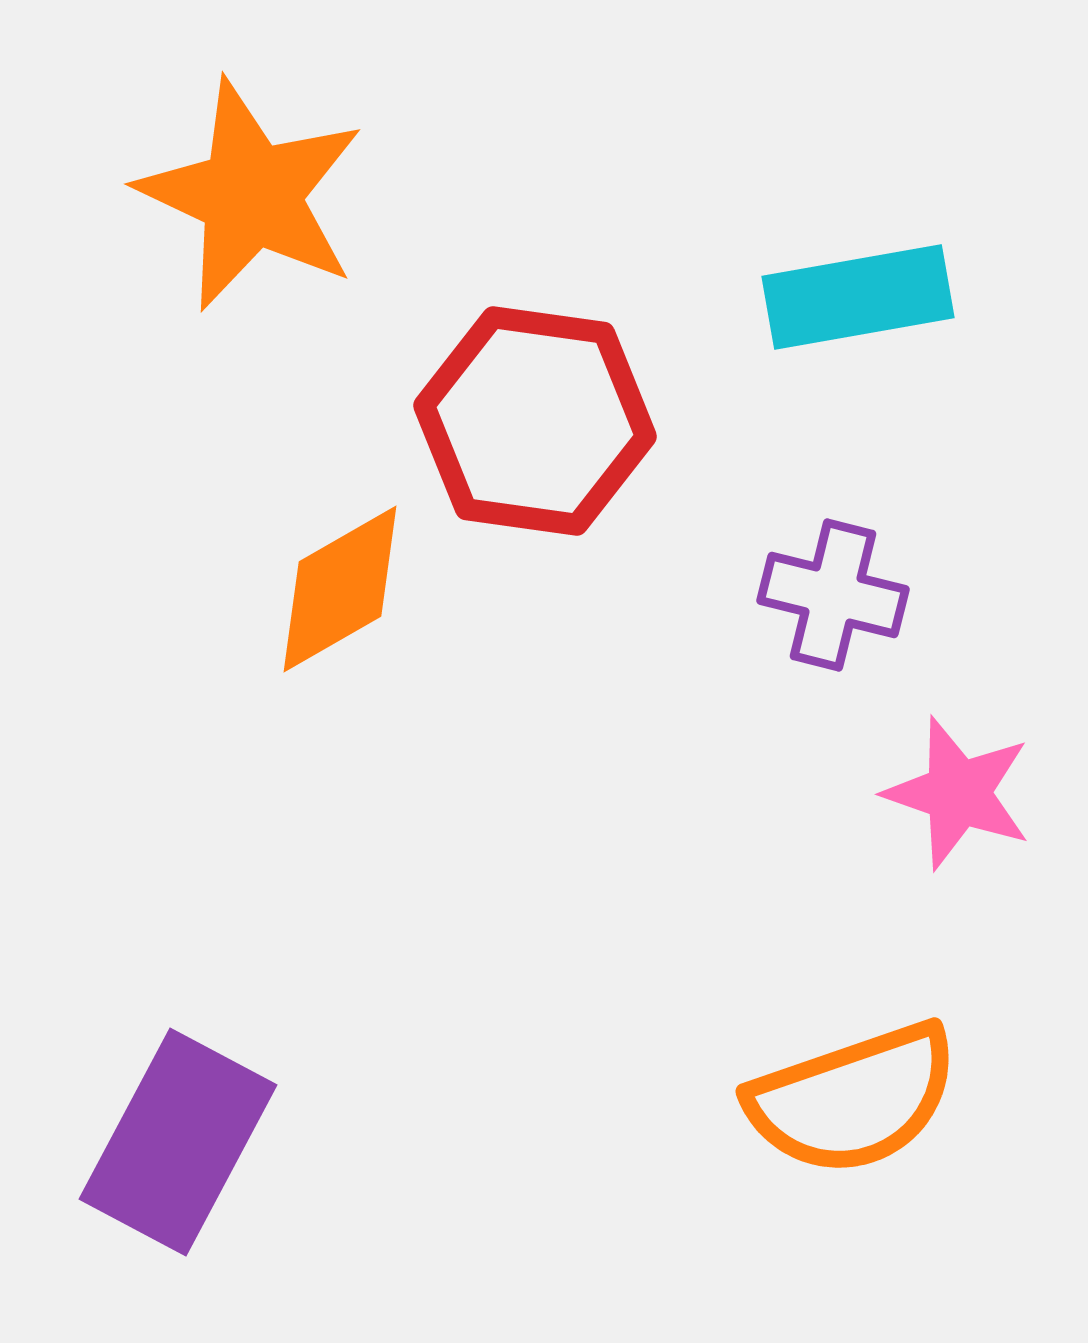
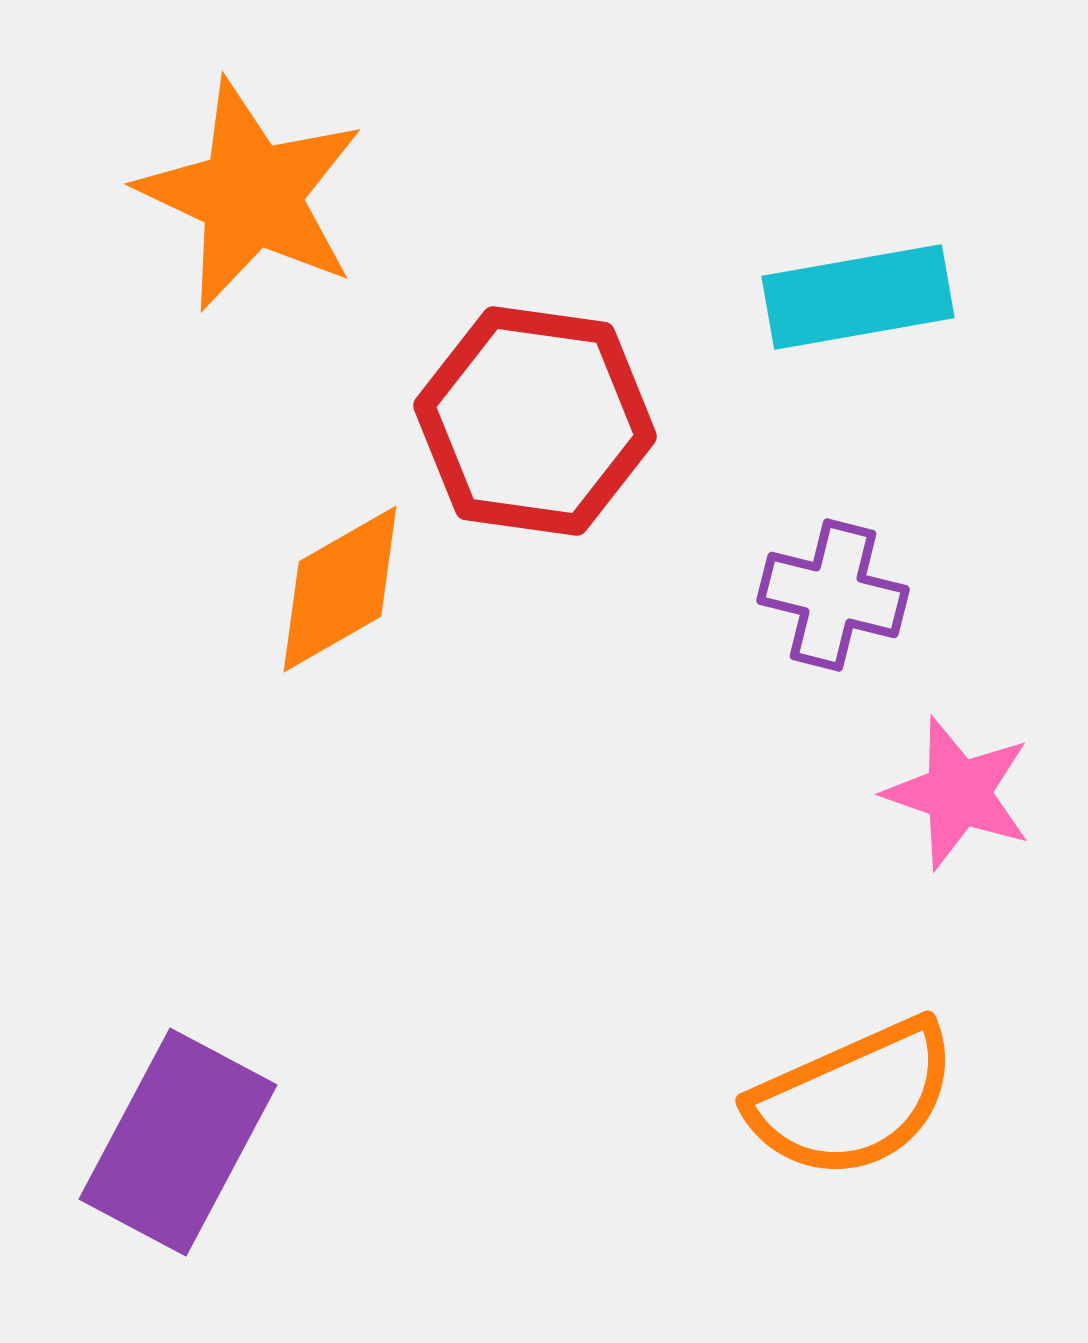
orange semicircle: rotated 5 degrees counterclockwise
